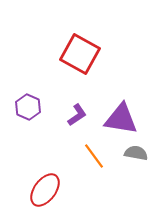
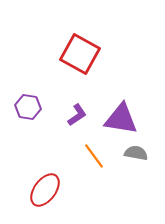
purple hexagon: rotated 15 degrees counterclockwise
